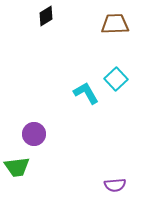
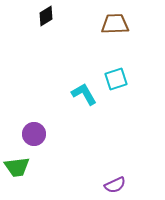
cyan square: rotated 25 degrees clockwise
cyan L-shape: moved 2 px left, 1 px down
purple semicircle: rotated 20 degrees counterclockwise
